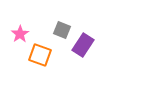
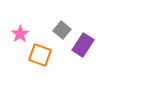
gray square: rotated 18 degrees clockwise
